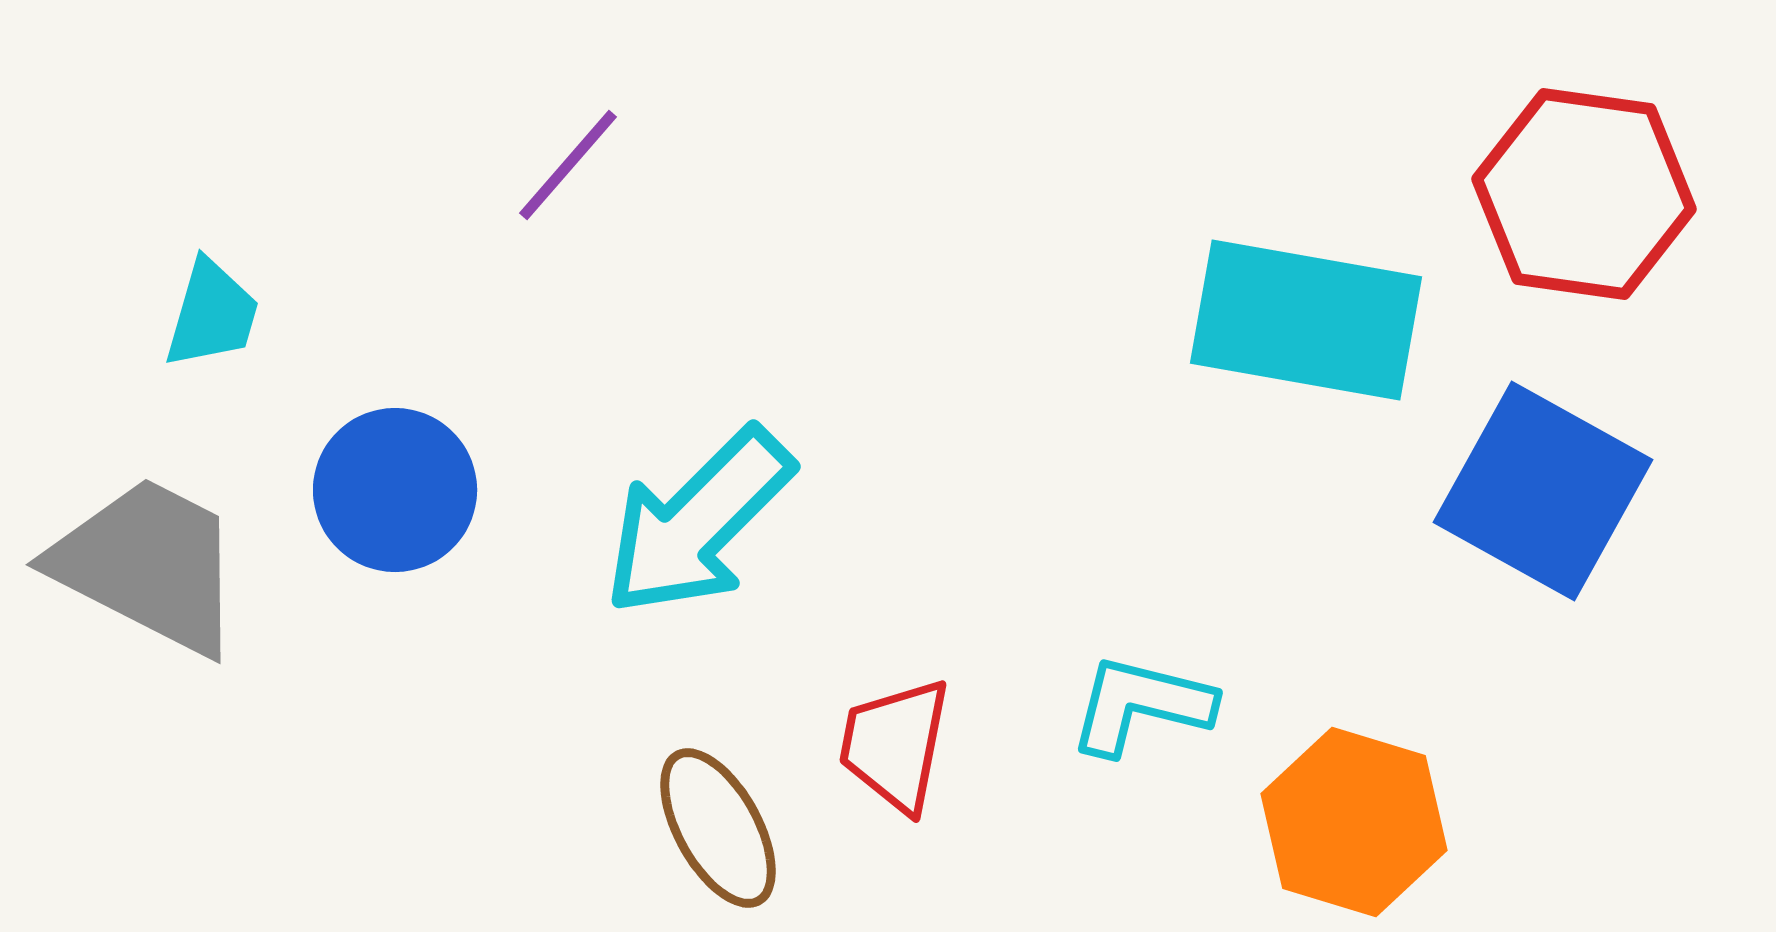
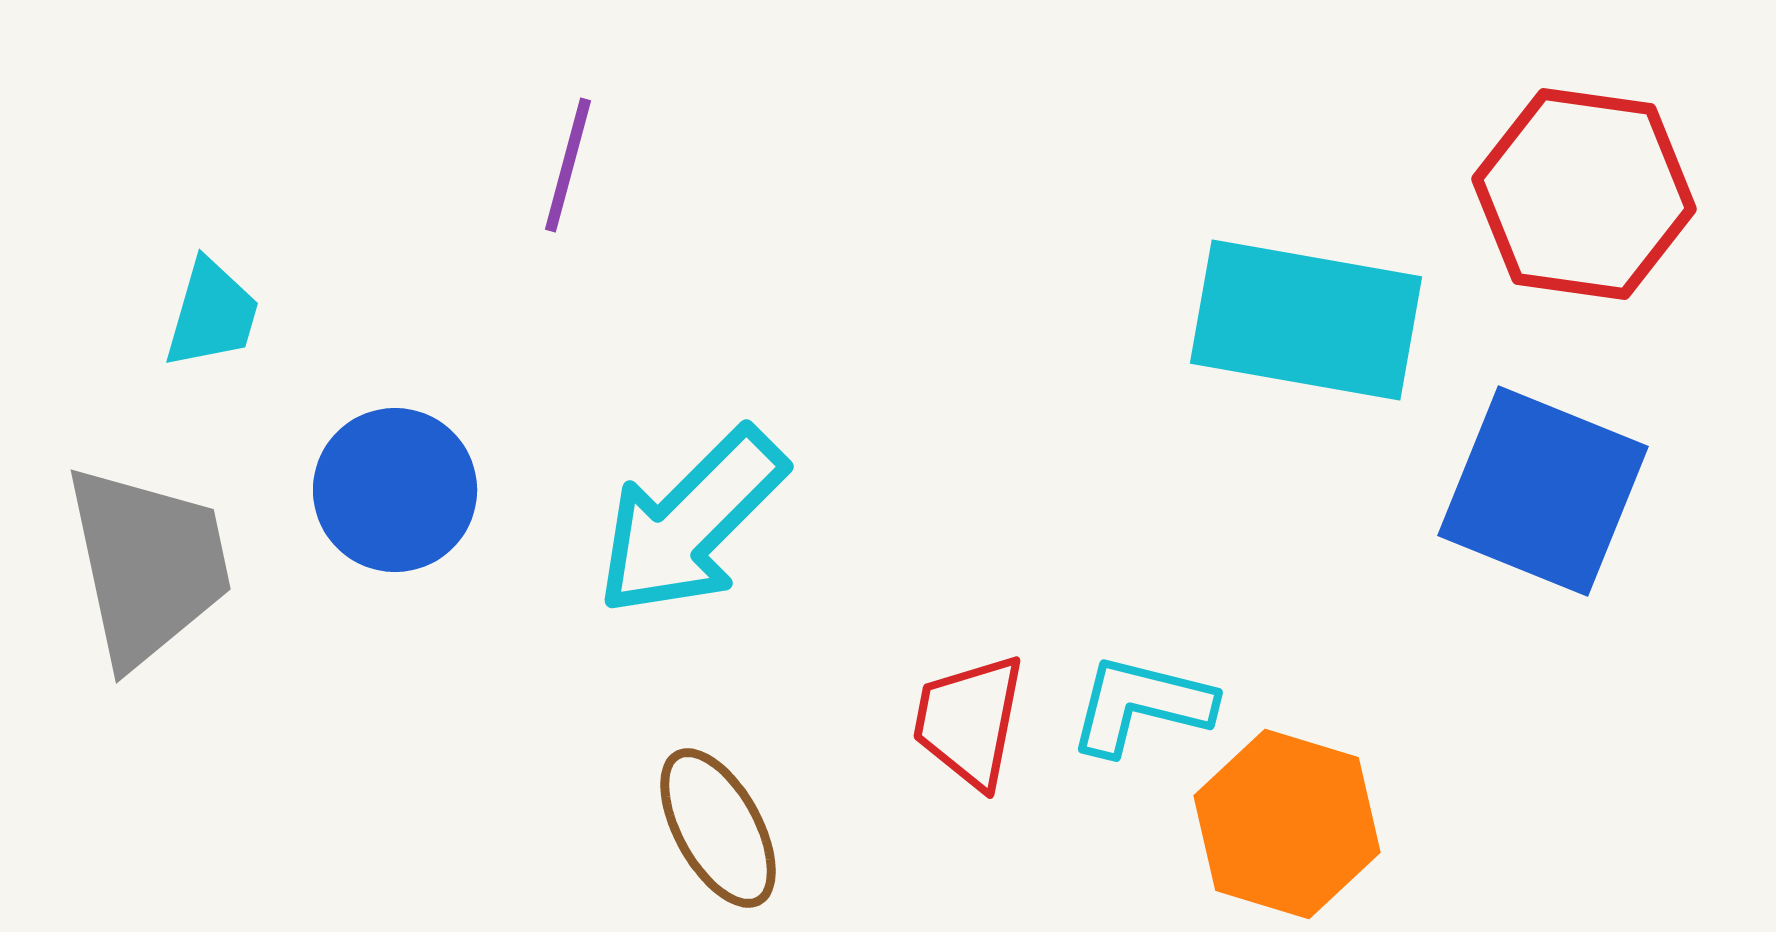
purple line: rotated 26 degrees counterclockwise
blue square: rotated 7 degrees counterclockwise
cyan arrow: moved 7 px left
gray trapezoid: rotated 51 degrees clockwise
red trapezoid: moved 74 px right, 24 px up
orange hexagon: moved 67 px left, 2 px down
